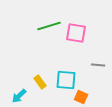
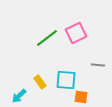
green line: moved 2 px left, 12 px down; rotated 20 degrees counterclockwise
pink square: rotated 35 degrees counterclockwise
orange square: rotated 16 degrees counterclockwise
